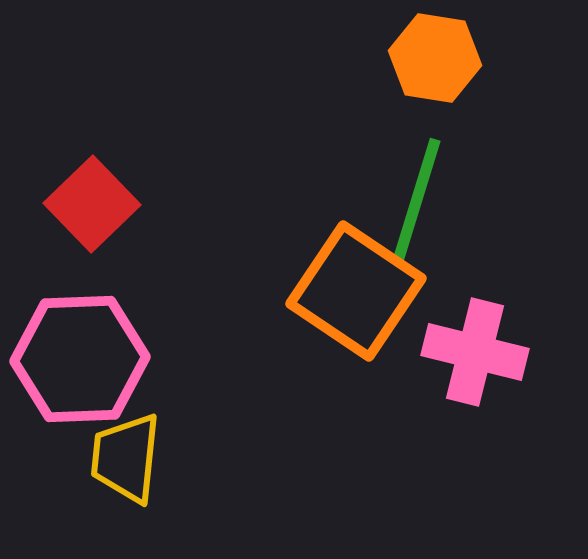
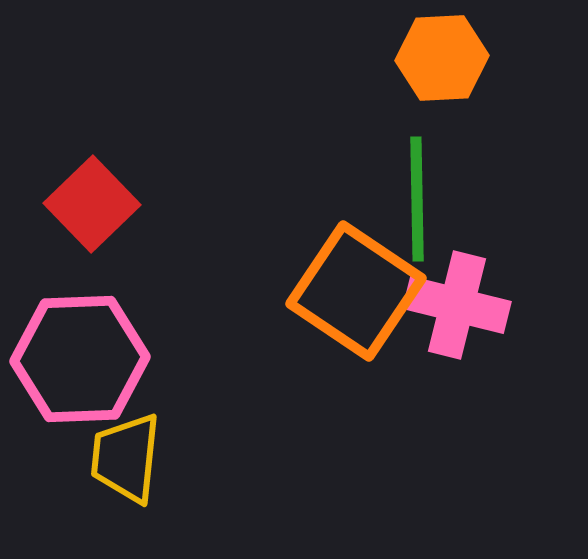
orange hexagon: moved 7 px right; rotated 12 degrees counterclockwise
green line: rotated 18 degrees counterclockwise
pink cross: moved 18 px left, 47 px up
